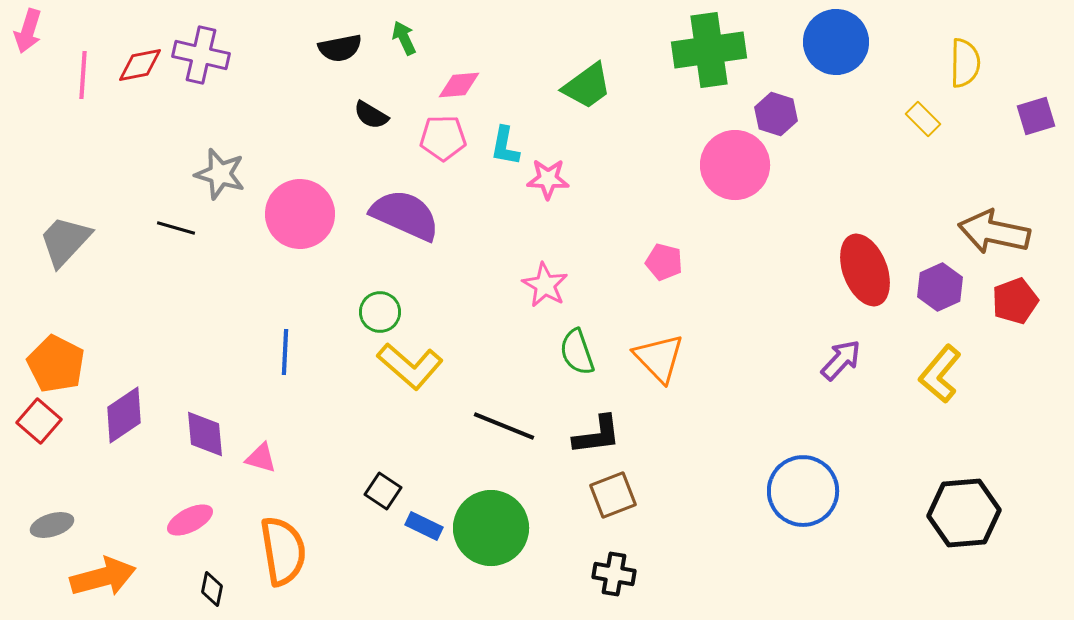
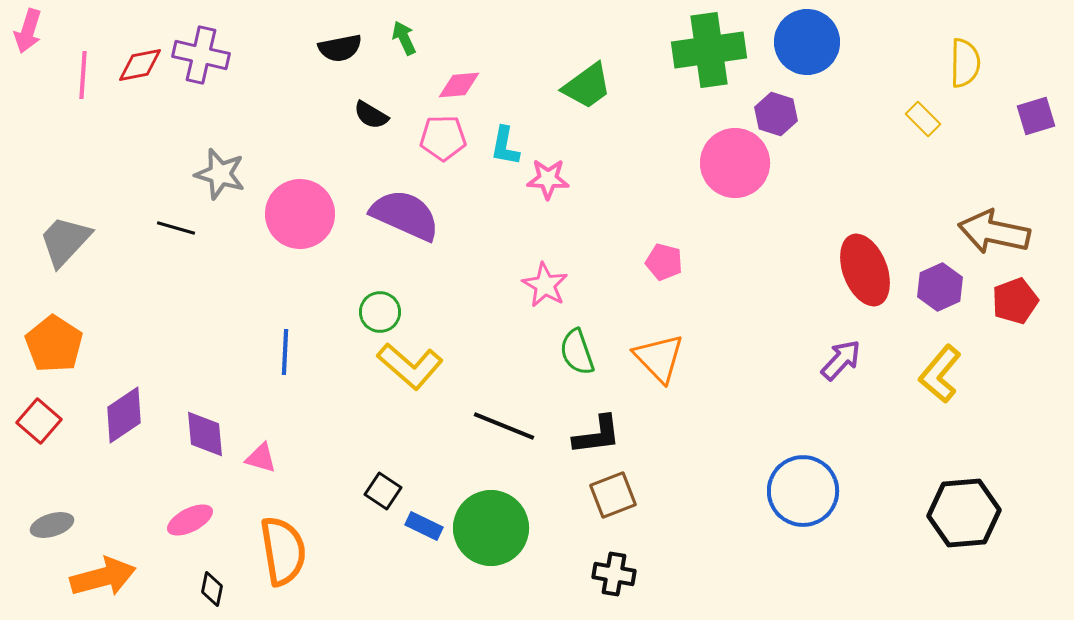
blue circle at (836, 42): moved 29 px left
pink circle at (735, 165): moved 2 px up
orange pentagon at (56, 364): moved 2 px left, 20 px up; rotated 6 degrees clockwise
